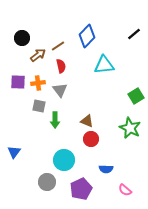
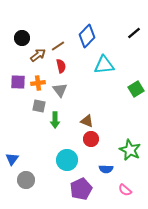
black line: moved 1 px up
green square: moved 7 px up
green star: moved 22 px down
blue triangle: moved 2 px left, 7 px down
cyan circle: moved 3 px right
gray circle: moved 21 px left, 2 px up
